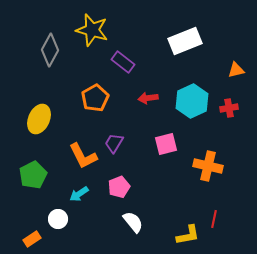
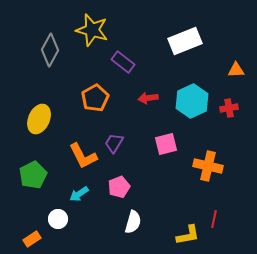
orange triangle: rotated 12 degrees clockwise
white semicircle: rotated 55 degrees clockwise
